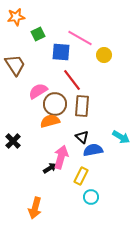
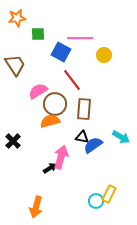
orange star: moved 1 px right, 1 px down
green square: rotated 24 degrees clockwise
pink line: rotated 30 degrees counterclockwise
blue square: rotated 24 degrees clockwise
brown rectangle: moved 2 px right, 3 px down
black triangle: rotated 32 degrees counterclockwise
blue semicircle: moved 5 px up; rotated 24 degrees counterclockwise
yellow rectangle: moved 28 px right, 18 px down
cyan circle: moved 5 px right, 4 px down
orange arrow: moved 1 px right, 1 px up
